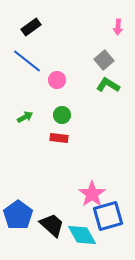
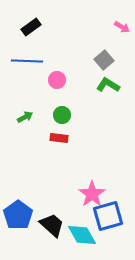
pink arrow: moved 4 px right; rotated 63 degrees counterclockwise
blue line: rotated 36 degrees counterclockwise
